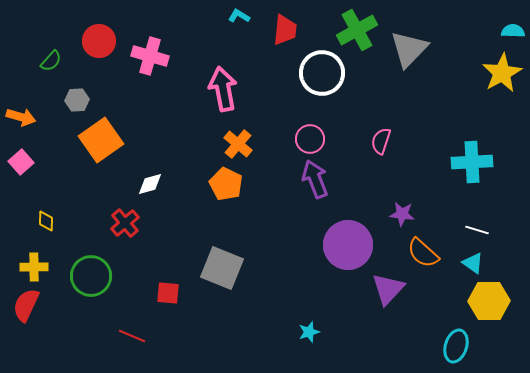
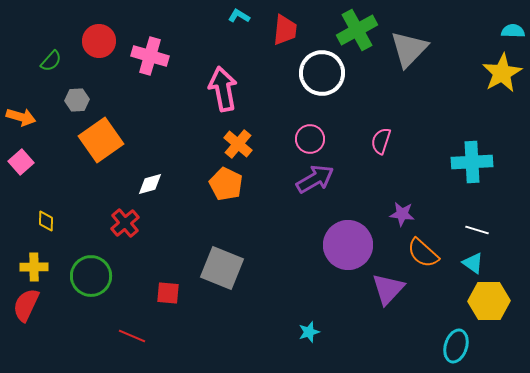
purple arrow: rotated 81 degrees clockwise
